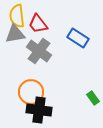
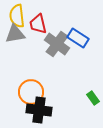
red trapezoid: rotated 25 degrees clockwise
gray cross: moved 18 px right, 7 px up
